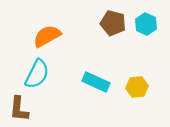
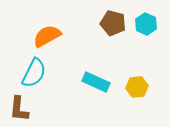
cyan semicircle: moved 3 px left, 1 px up
